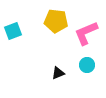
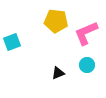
cyan square: moved 1 px left, 11 px down
